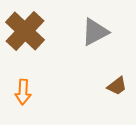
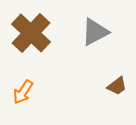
brown cross: moved 6 px right, 2 px down
orange arrow: rotated 30 degrees clockwise
